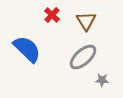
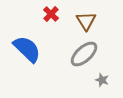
red cross: moved 1 px left, 1 px up
gray ellipse: moved 1 px right, 3 px up
gray star: rotated 16 degrees clockwise
